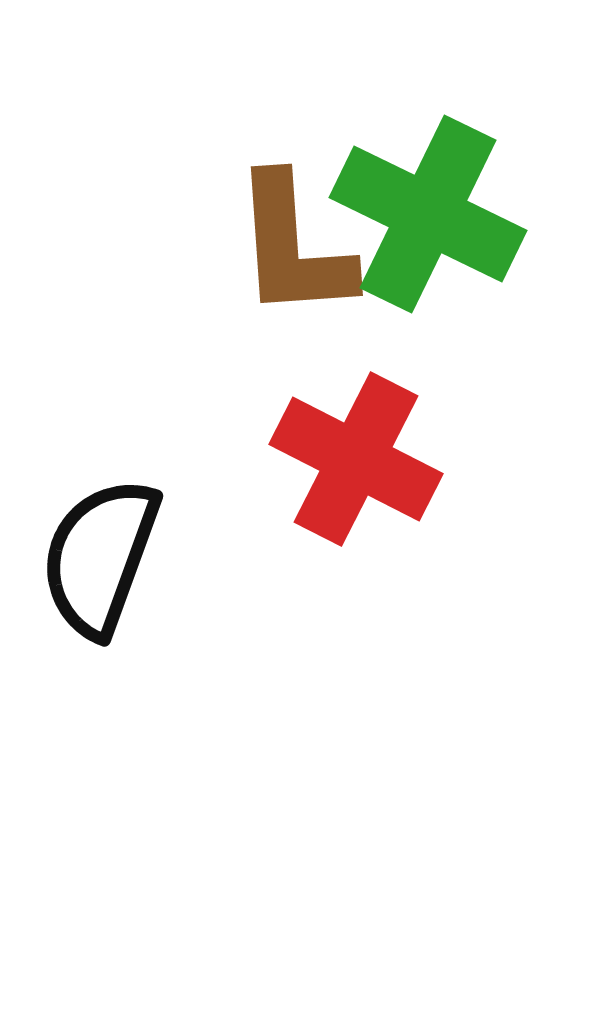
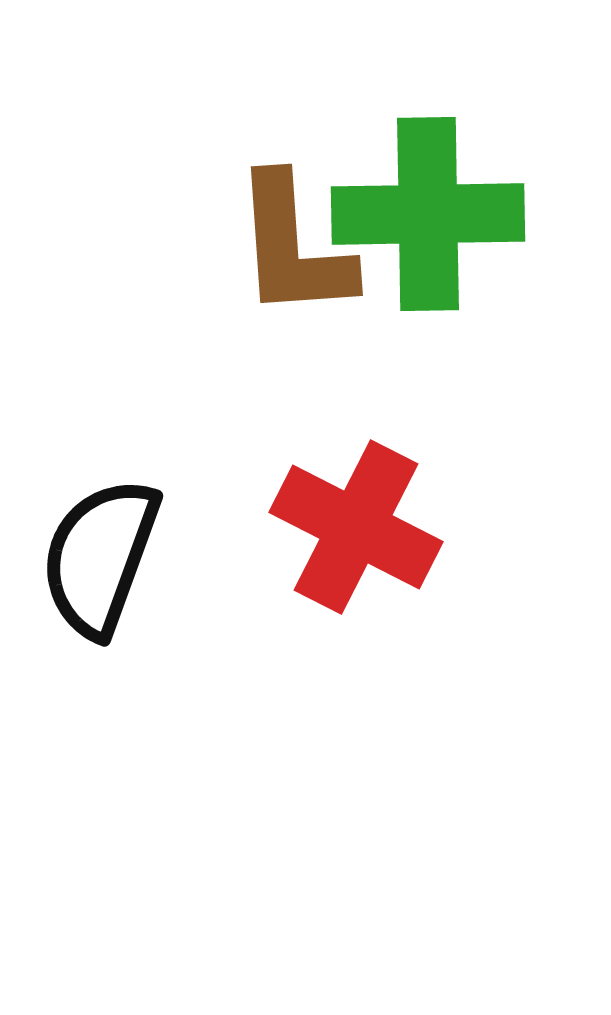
green cross: rotated 27 degrees counterclockwise
red cross: moved 68 px down
